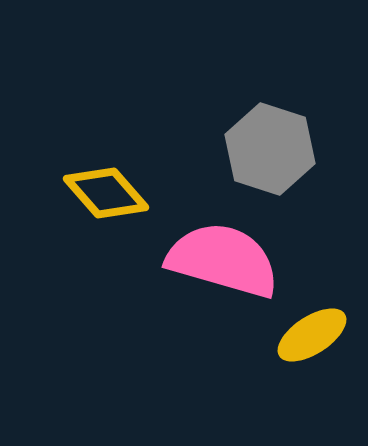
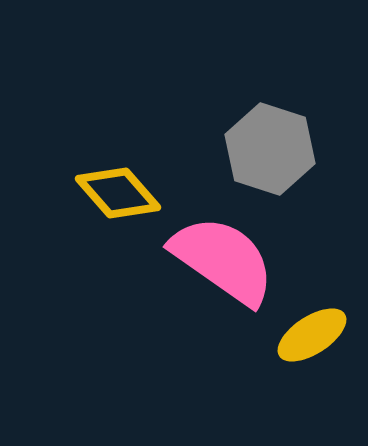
yellow diamond: moved 12 px right
pink semicircle: rotated 19 degrees clockwise
